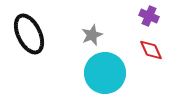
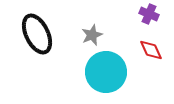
purple cross: moved 2 px up
black ellipse: moved 8 px right
cyan circle: moved 1 px right, 1 px up
